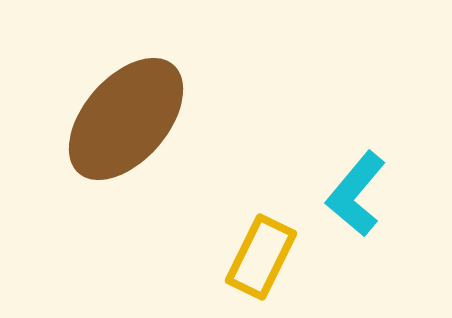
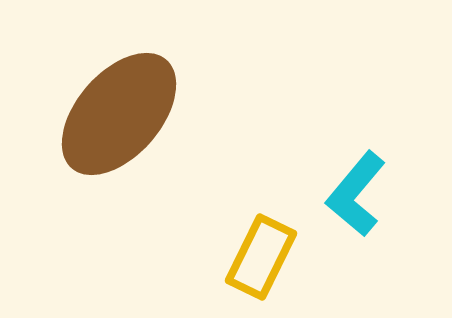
brown ellipse: moved 7 px left, 5 px up
